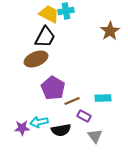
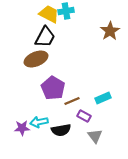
cyan rectangle: rotated 21 degrees counterclockwise
